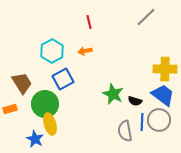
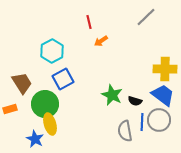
orange arrow: moved 16 px right, 10 px up; rotated 24 degrees counterclockwise
green star: moved 1 px left, 1 px down
